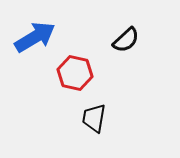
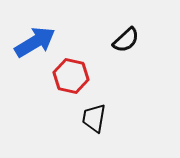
blue arrow: moved 5 px down
red hexagon: moved 4 px left, 3 px down
